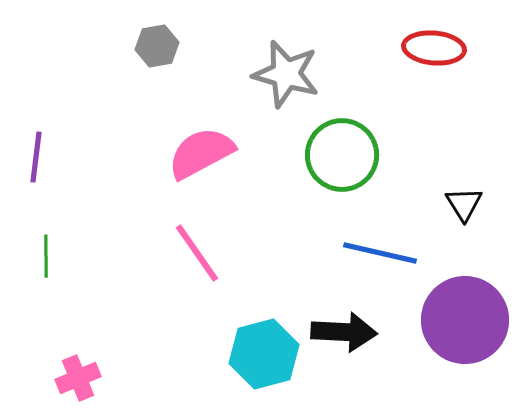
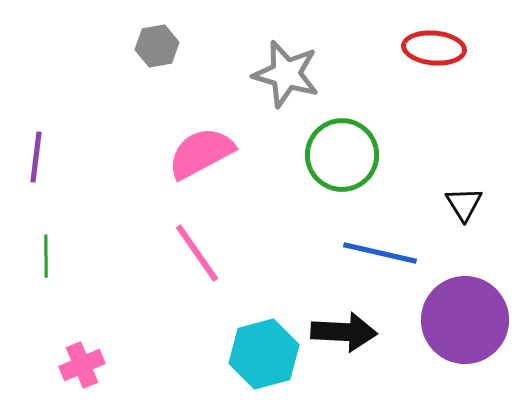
pink cross: moved 4 px right, 13 px up
